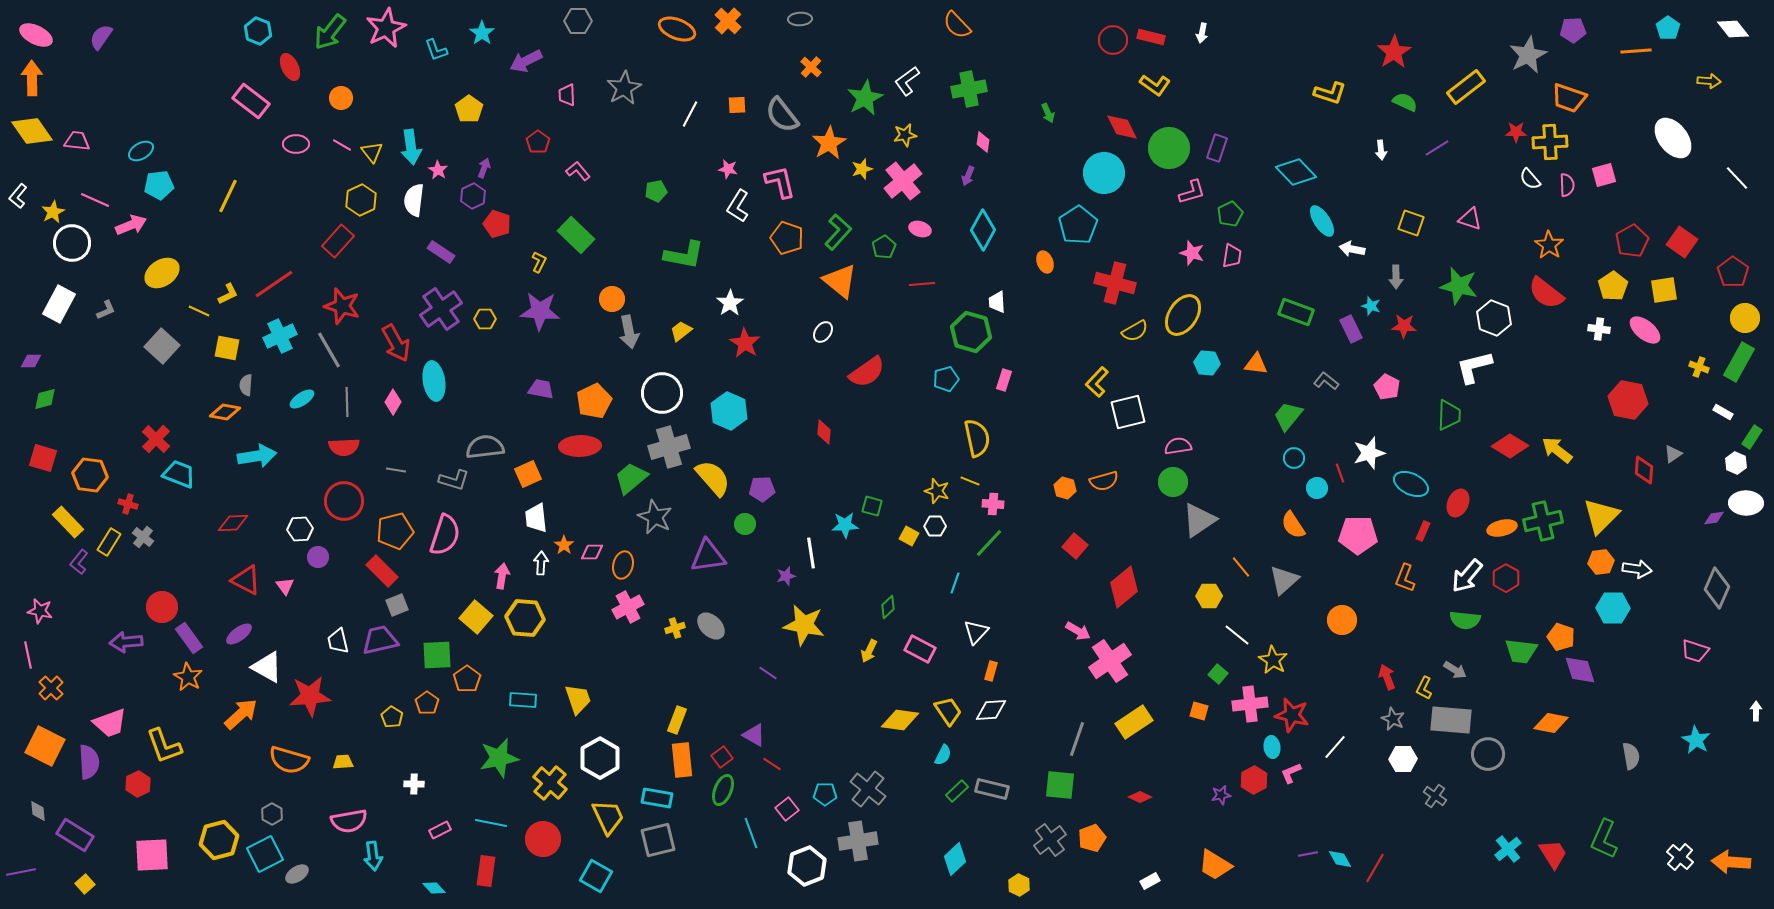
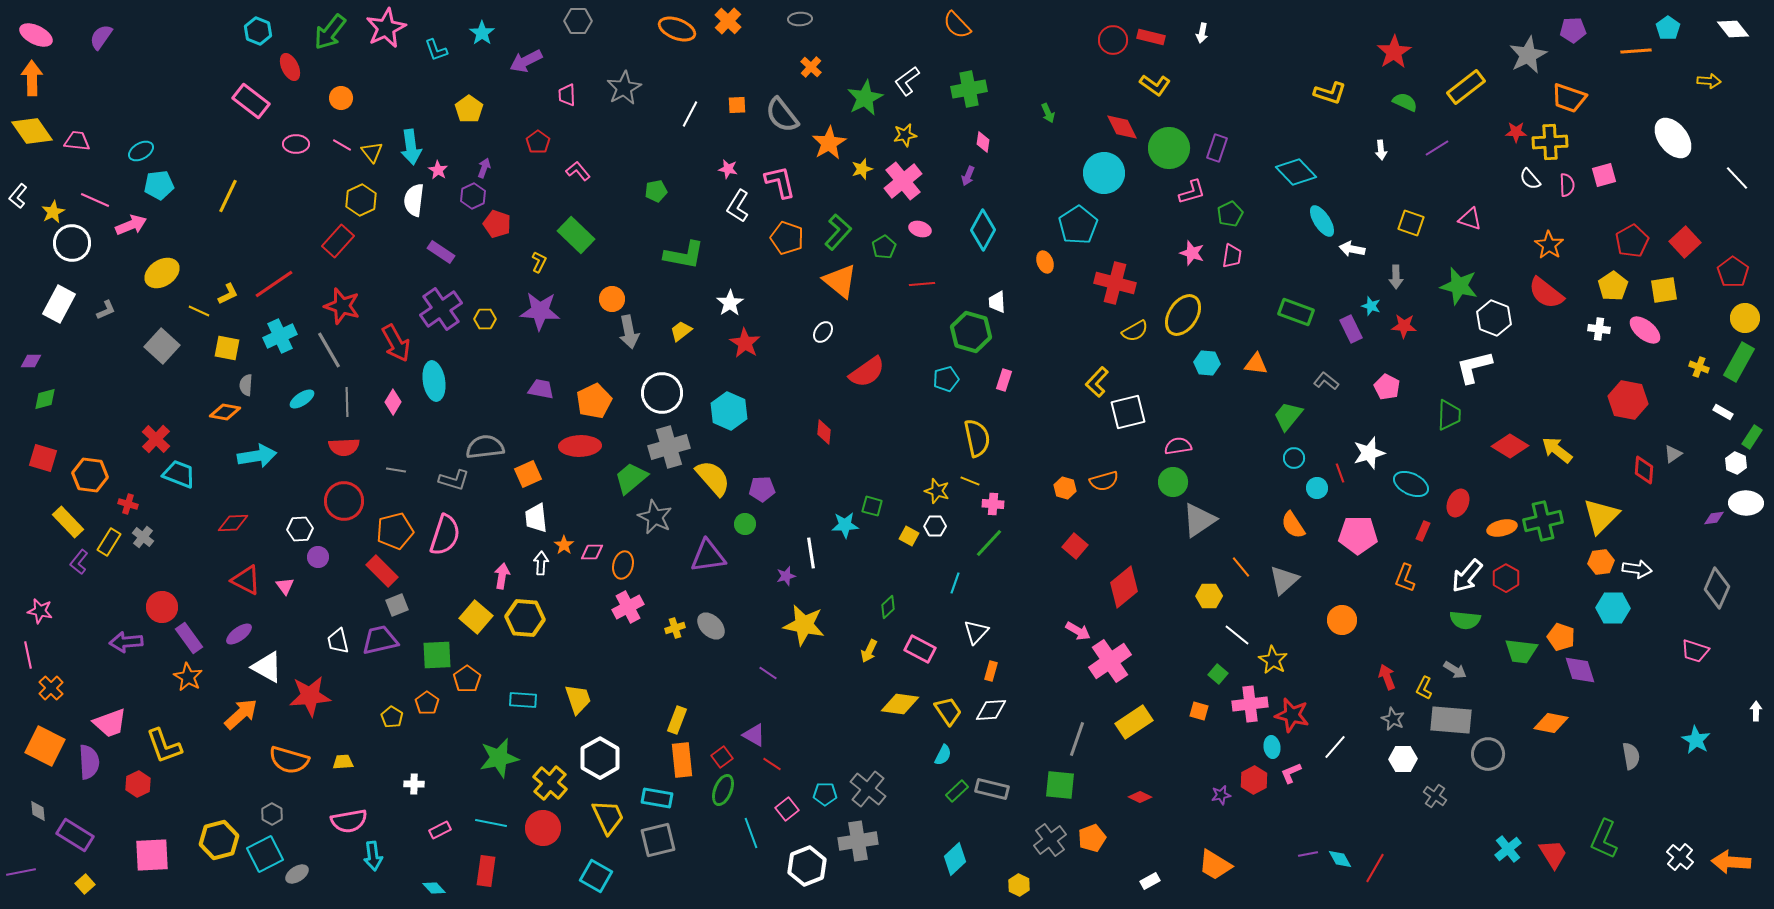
red square at (1682, 242): moved 3 px right; rotated 12 degrees clockwise
yellow diamond at (900, 720): moved 16 px up
red circle at (543, 839): moved 11 px up
